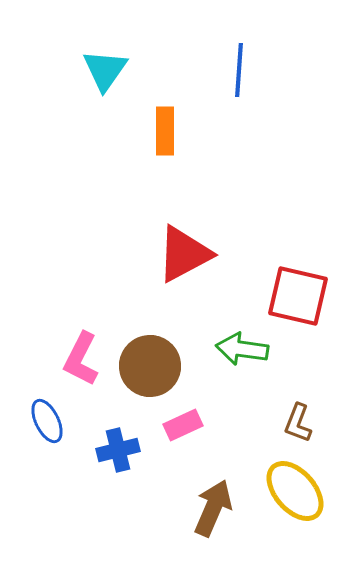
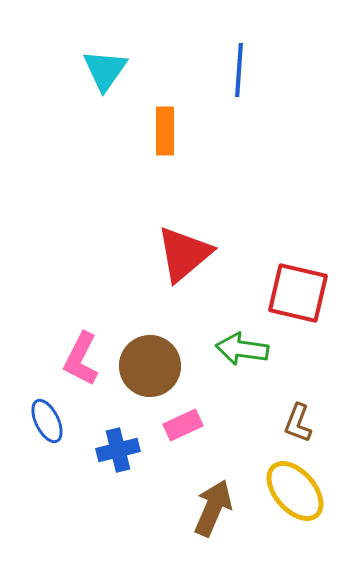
red triangle: rotated 12 degrees counterclockwise
red square: moved 3 px up
